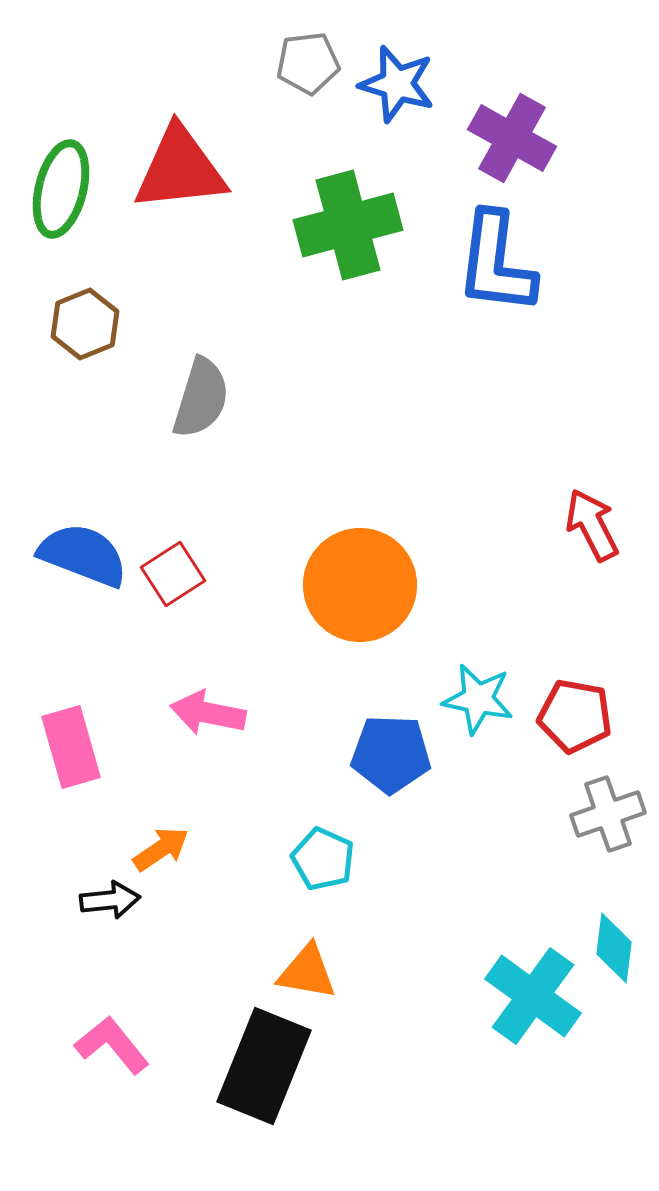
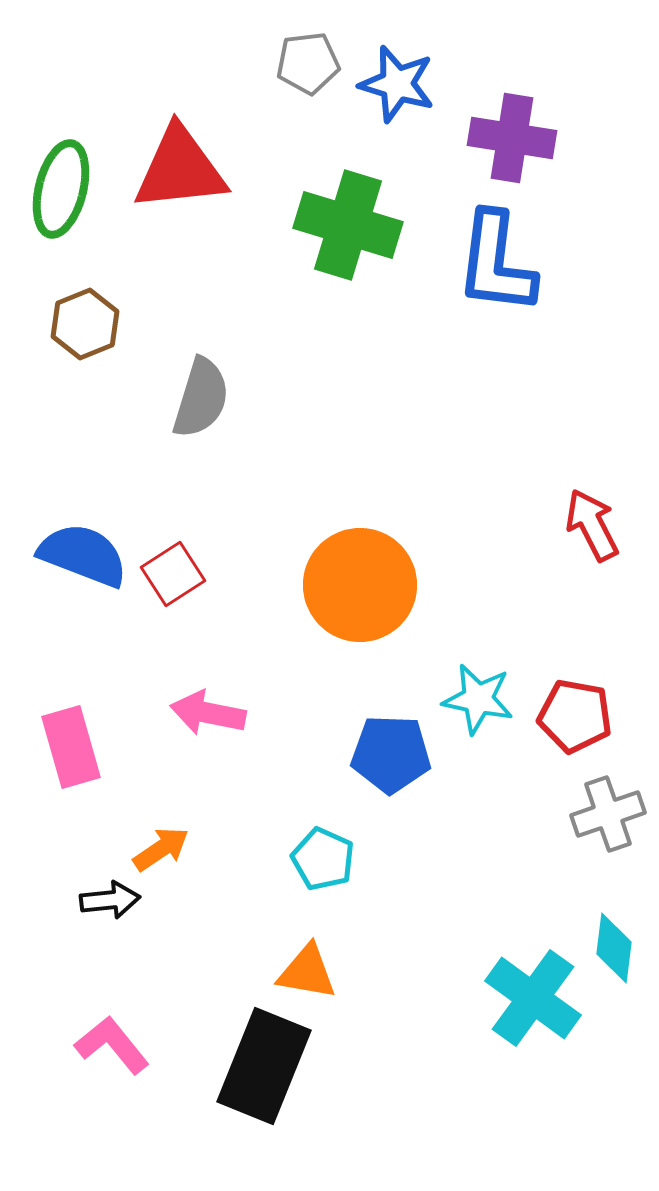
purple cross: rotated 20 degrees counterclockwise
green cross: rotated 32 degrees clockwise
cyan cross: moved 2 px down
